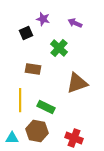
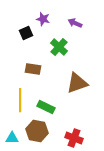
green cross: moved 1 px up
